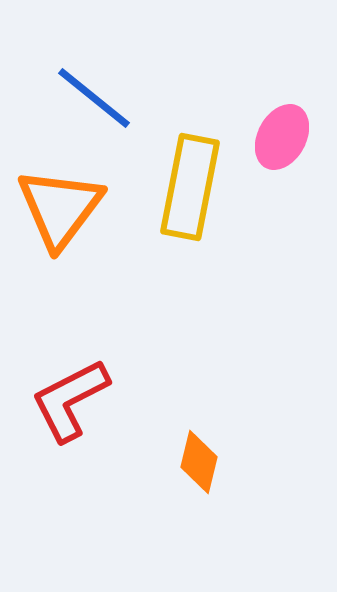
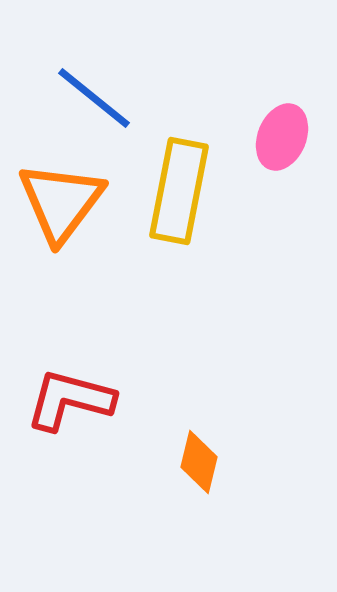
pink ellipse: rotated 6 degrees counterclockwise
yellow rectangle: moved 11 px left, 4 px down
orange triangle: moved 1 px right, 6 px up
red L-shape: rotated 42 degrees clockwise
